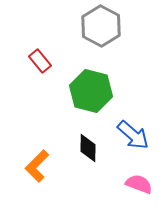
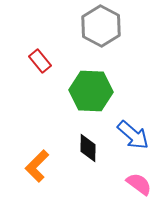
green hexagon: rotated 12 degrees counterclockwise
pink semicircle: rotated 16 degrees clockwise
